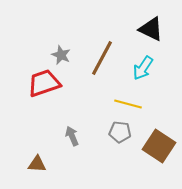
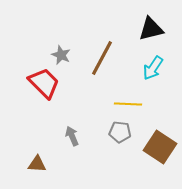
black triangle: rotated 40 degrees counterclockwise
cyan arrow: moved 10 px right
red trapezoid: rotated 64 degrees clockwise
yellow line: rotated 12 degrees counterclockwise
brown square: moved 1 px right, 1 px down
